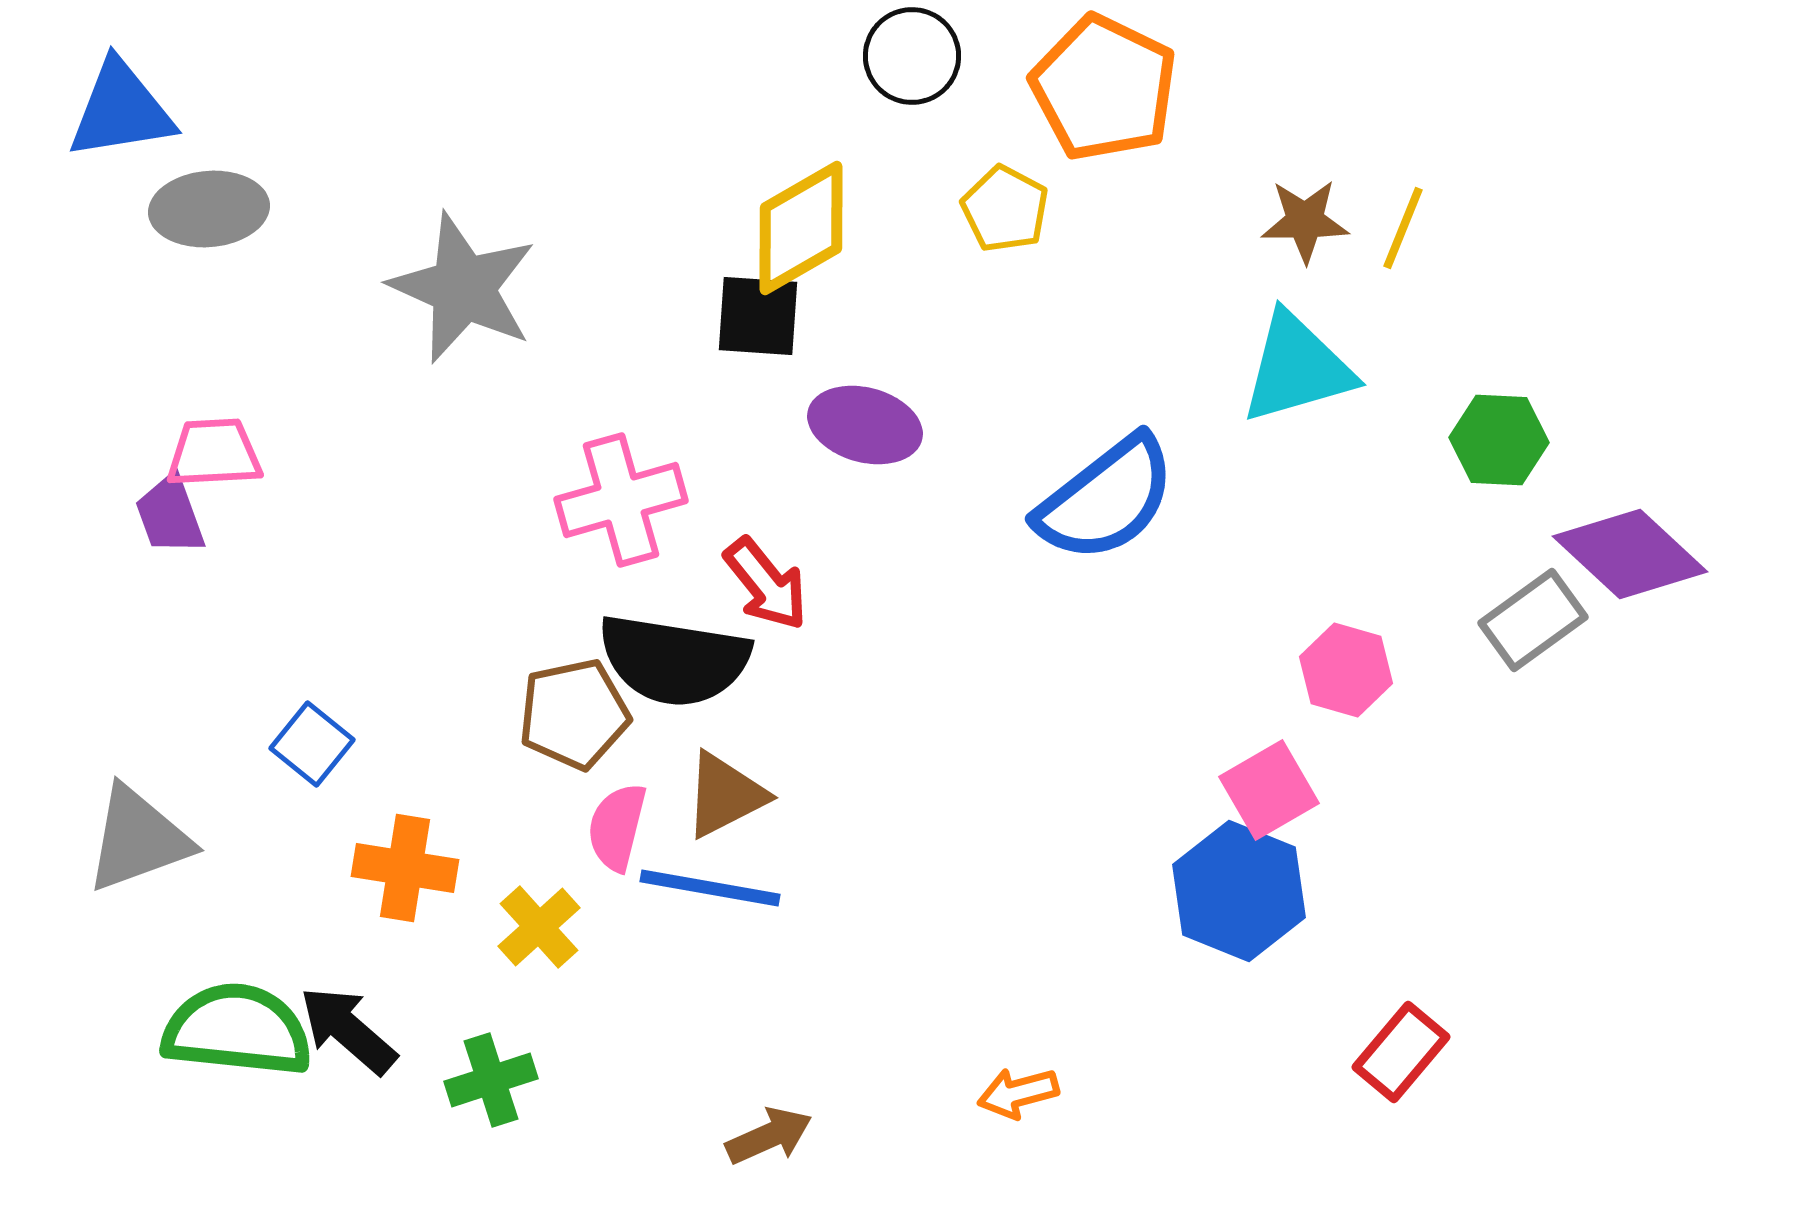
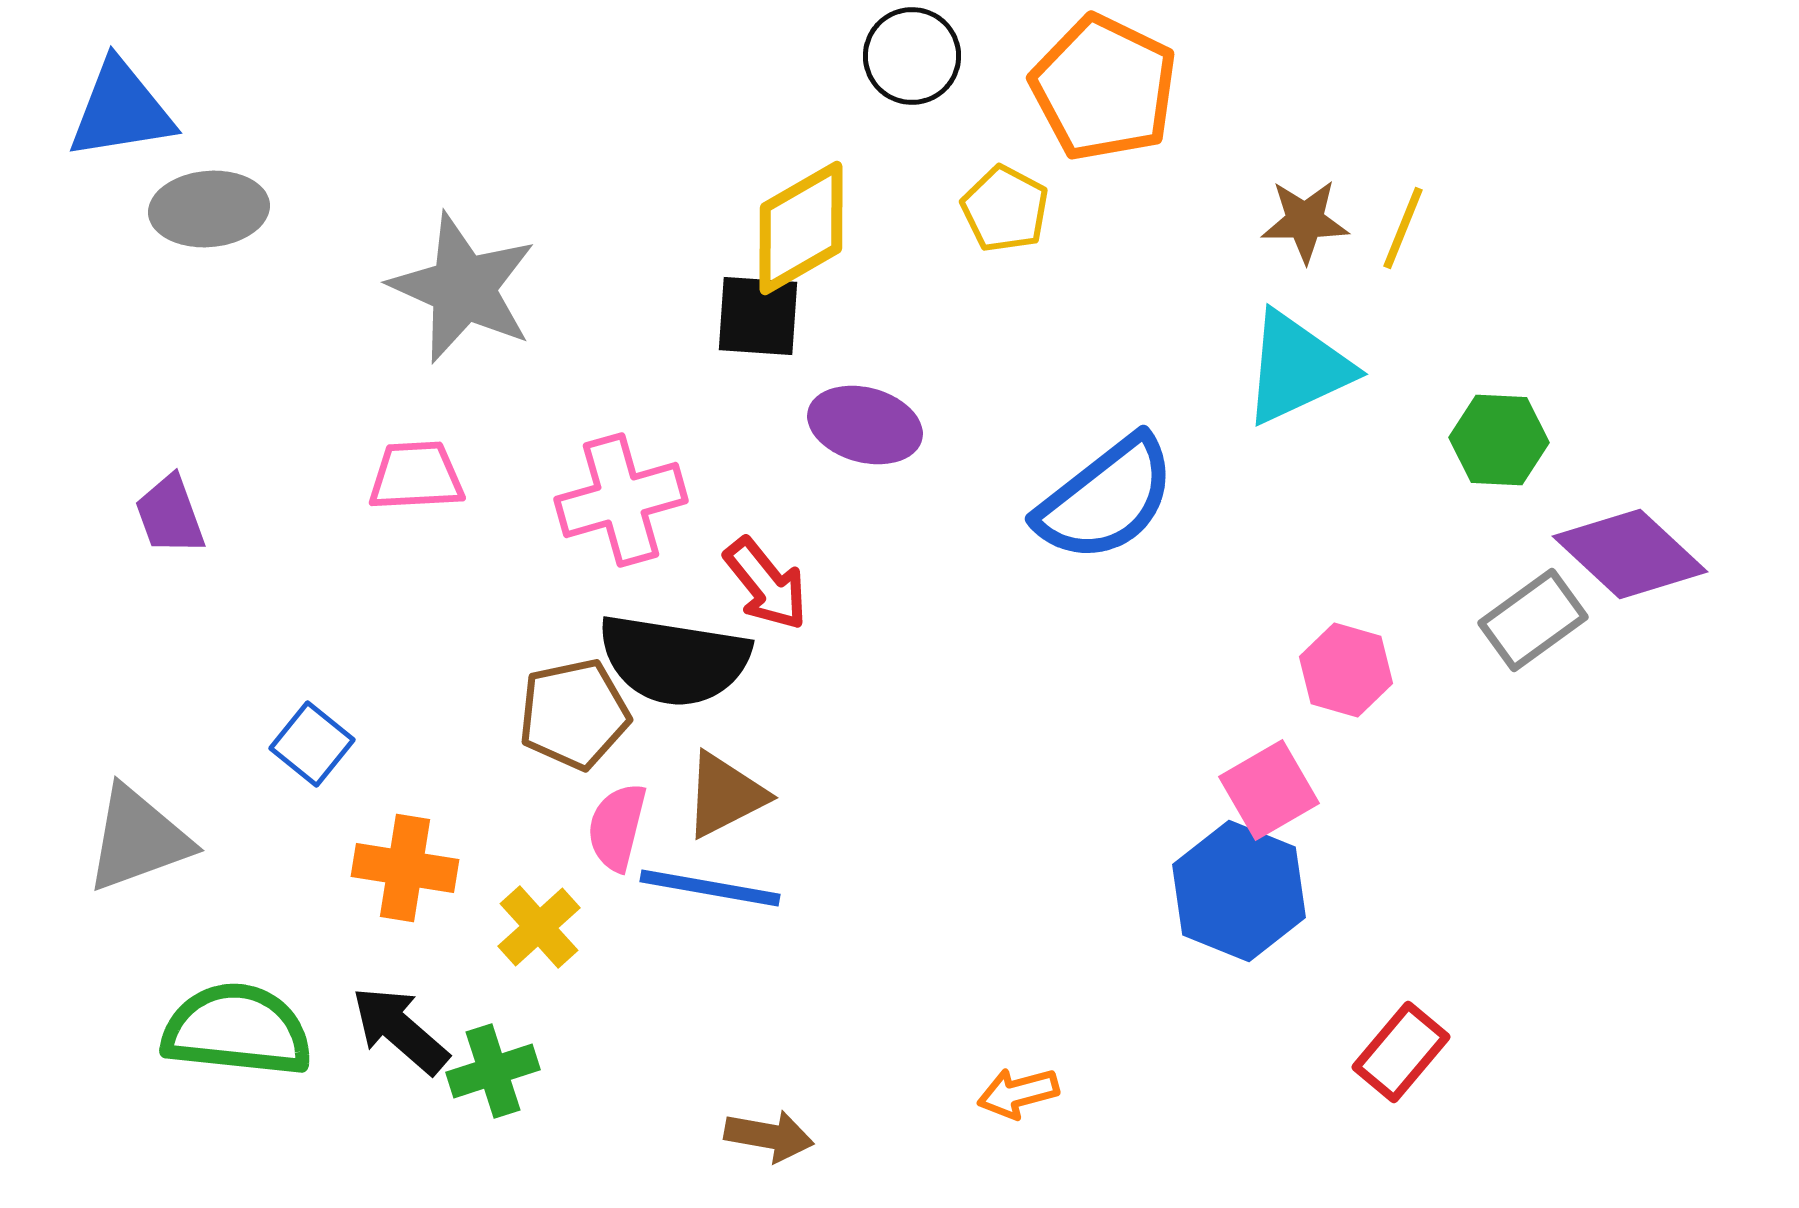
cyan triangle: rotated 9 degrees counterclockwise
pink trapezoid: moved 202 px right, 23 px down
black arrow: moved 52 px right
green cross: moved 2 px right, 9 px up
brown arrow: rotated 34 degrees clockwise
